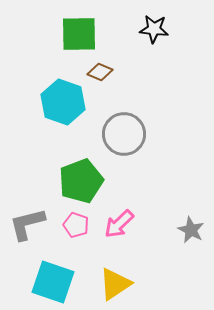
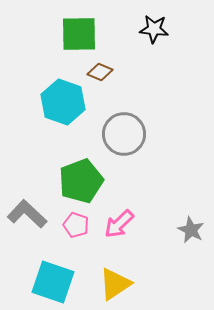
gray L-shape: moved 10 px up; rotated 57 degrees clockwise
